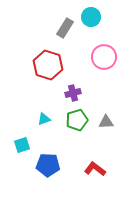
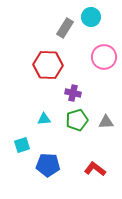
red hexagon: rotated 16 degrees counterclockwise
purple cross: rotated 28 degrees clockwise
cyan triangle: rotated 16 degrees clockwise
